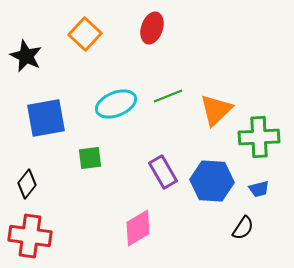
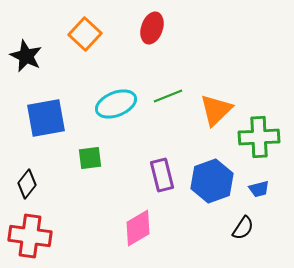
purple rectangle: moved 1 px left, 3 px down; rotated 16 degrees clockwise
blue hexagon: rotated 24 degrees counterclockwise
